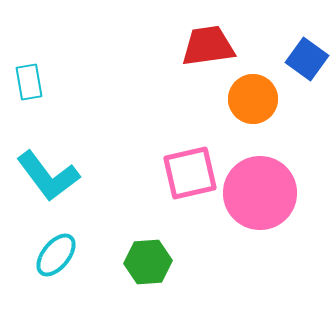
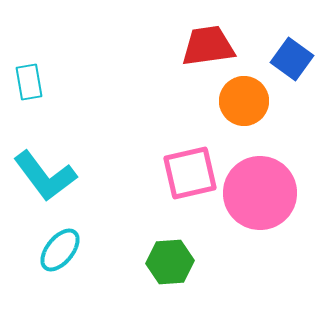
blue square: moved 15 px left
orange circle: moved 9 px left, 2 px down
cyan L-shape: moved 3 px left
cyan ellipse: moved 4 px right, 5 px up
green hexagon: moved 22 px right
